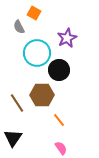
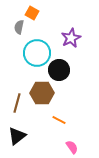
orange square: moved 2 px left
gray semicircle: rotated 40 degrees clockwise
purple star: moved 4 px right
brown hexagon: moved 2 px up
brown line: rotated 48 degrees clockwise
orange line: rotated 24 degrees counterclockwise
black triangle: moved 4 px right, 2 px up; rotated 18 degrees clockwise
pink semicircle: moved 11 px right, 1 px up
